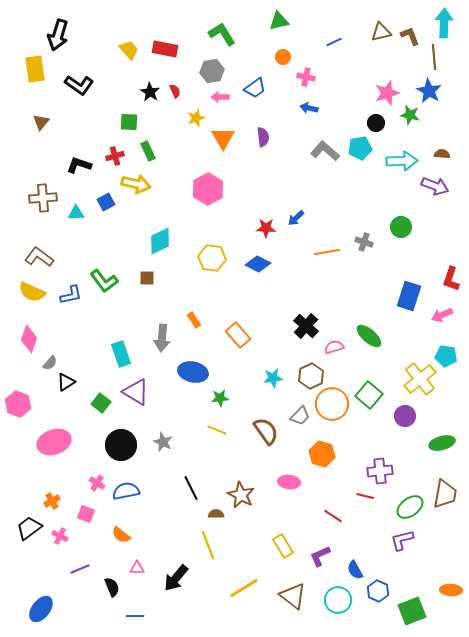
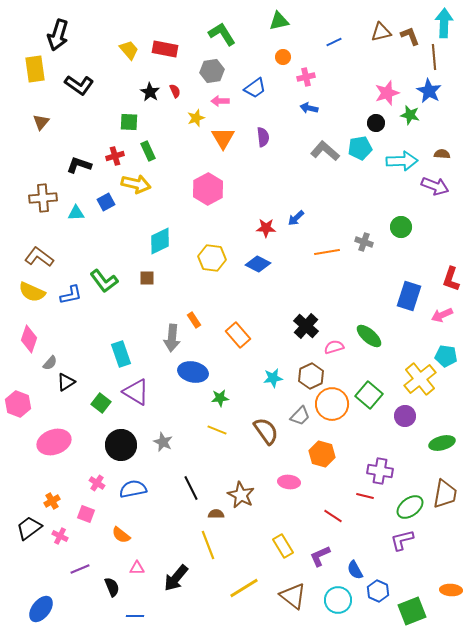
pink cross at (306, 77): rotated 24 degrees counterclockwise
pink arrow at (220, 97): moved 4 px down
gray arrow at (162, 338): moved 10 px right
purple cross at (380, 471): rotated 15 degrees clockwise
blue semicircle at (126, 491): moved 7 px right, 2 px up
